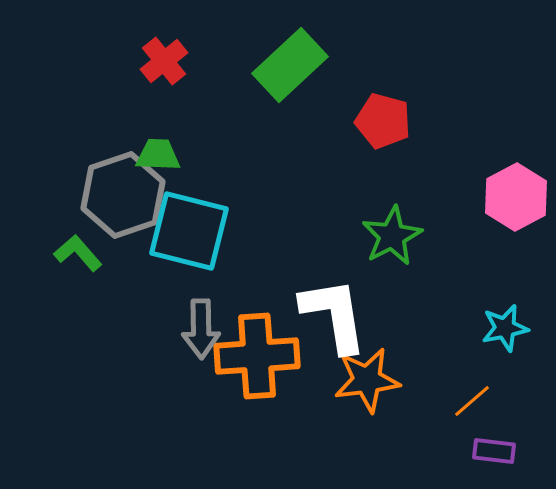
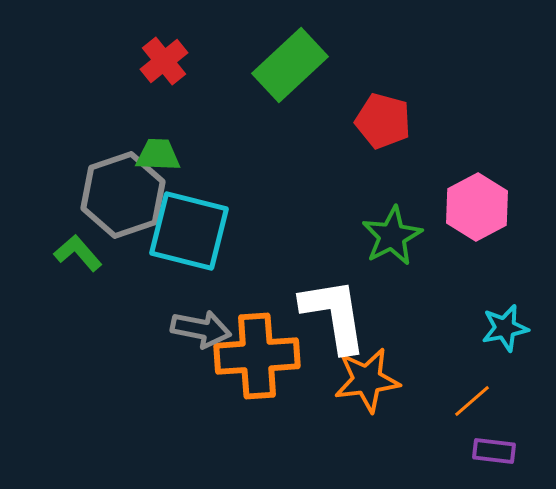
pink hexagon: moved 39 px left, 10 px down
gray arrow: rotated 78 degrees counterclockwise
